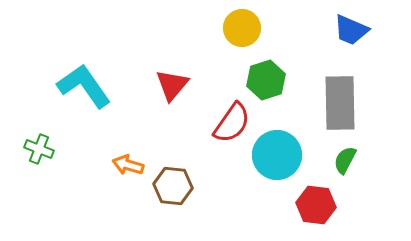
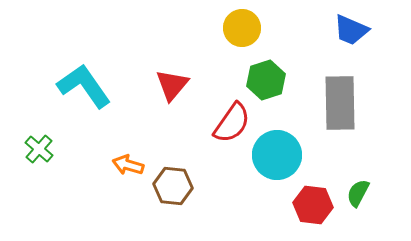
green cross: rotated 20 degrees clockwise
green semicircle: moved 13 px right, 33 px down
red hexagon: moved 3 px left
